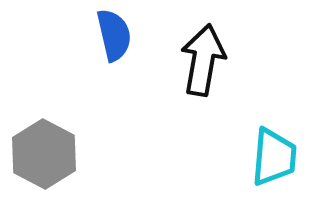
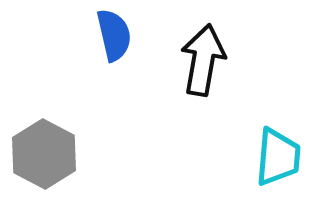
cyan trapezoid: moved 4 px right
